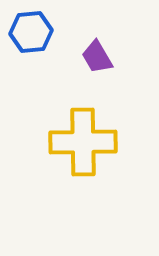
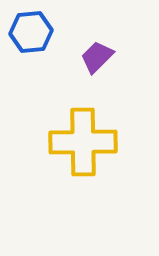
purple trapezoid: rotated 75 degrees clockwise
